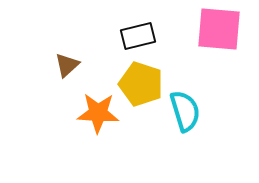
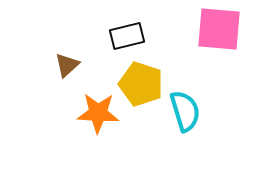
black rectangle: moved 11 px left
